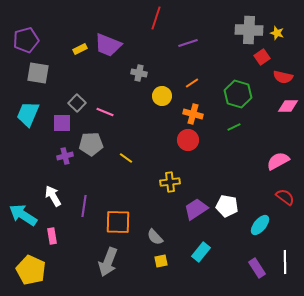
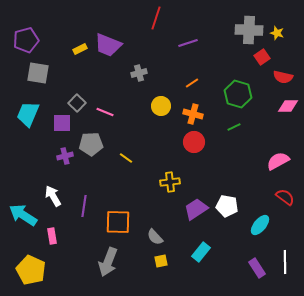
gray cross at (139, 73): rotated 28 degrees counterclockwise
yellow circle at (162, 96): moved 1 px left, 10 px down
red circle at (188, 140): moved 6 px right, 2 px down
